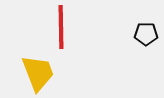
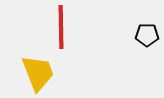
black pentagon: moved 1 px right, 1 px down
